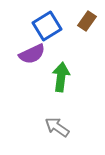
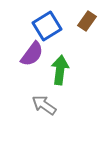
purple semicircle: rotated 28 degrees counterclockwise
green arrow: moved 1 px left, 7 px up
gray arrow: moved 13 px left, 22 px up
